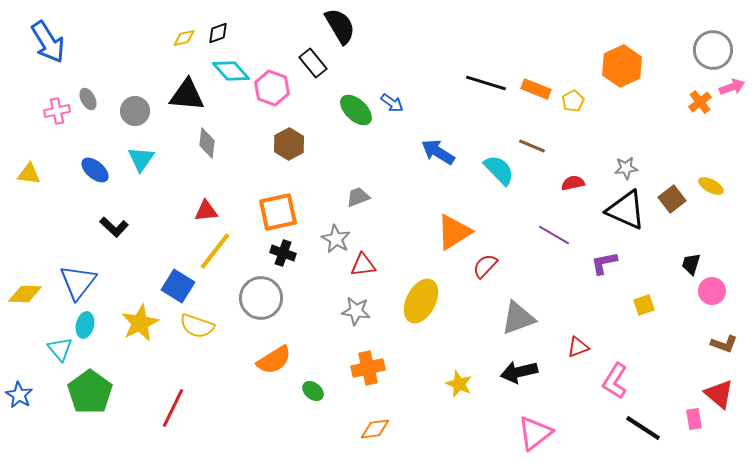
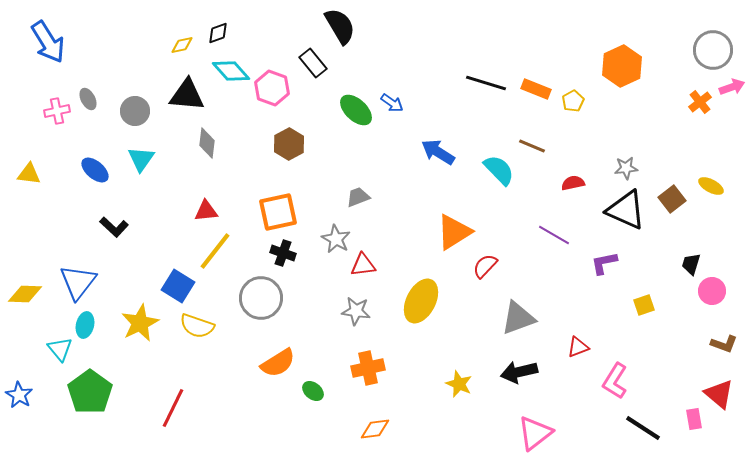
yellow diamond at (184, 38): moved 2 px left, 7 px down
orange semicircle at (274, 360): moved 4 px right, 3 px down
